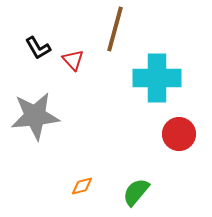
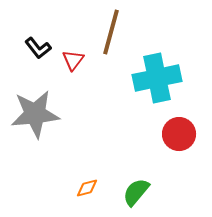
brown line: moved 4 px left, 3 px down
black L-shape: rotated 8 degrees counterclockwise
red triangle: rotated 20 degrees clockwise
cyan cross: rotated 12 degrees counterclockwise
gray star: moved 2 px up
orange diamond: moved 5 px right, 2 px down
